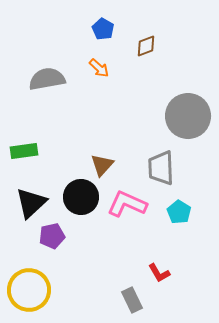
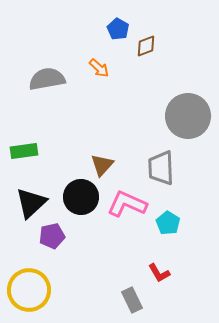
blue pentagon: moved 15 px right
cyan pentagon: moved 11 px left, 11 px down
